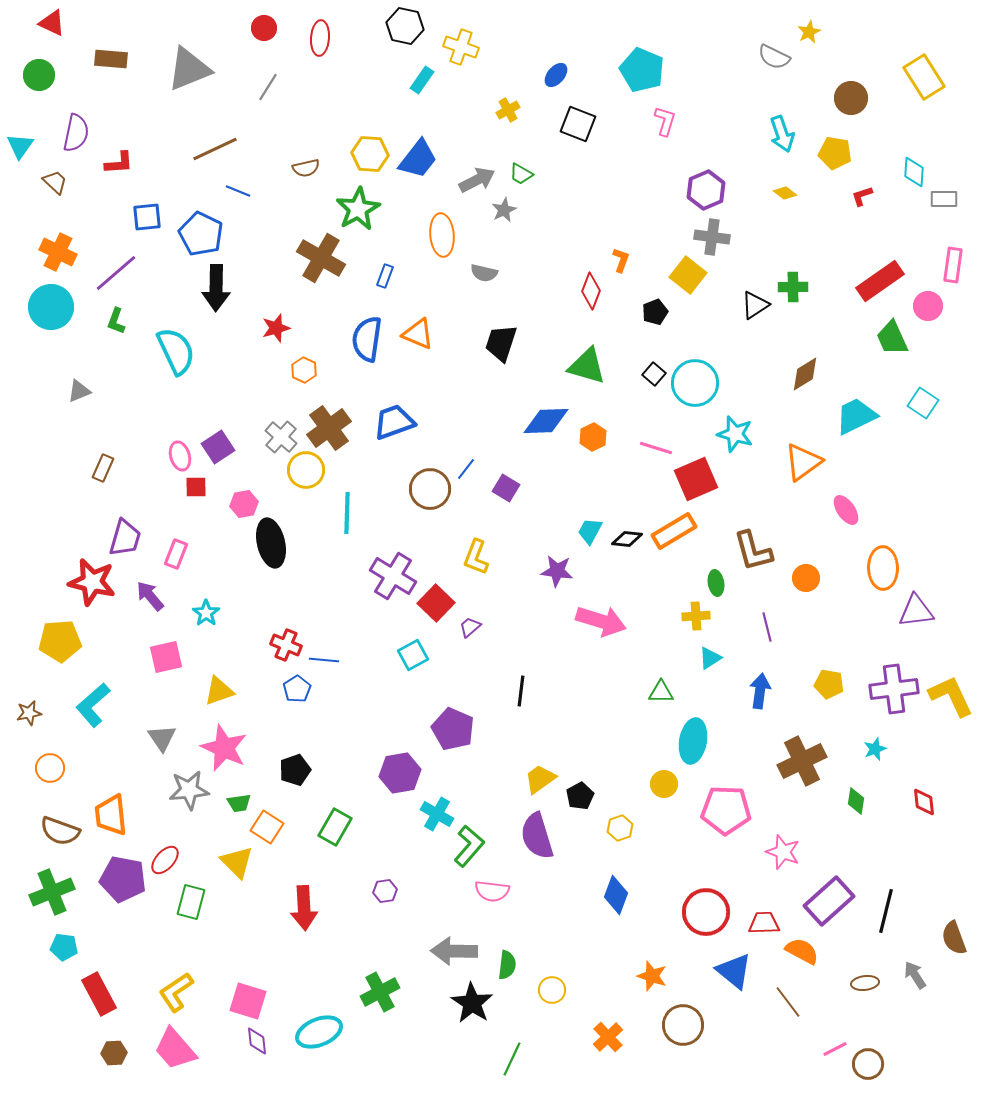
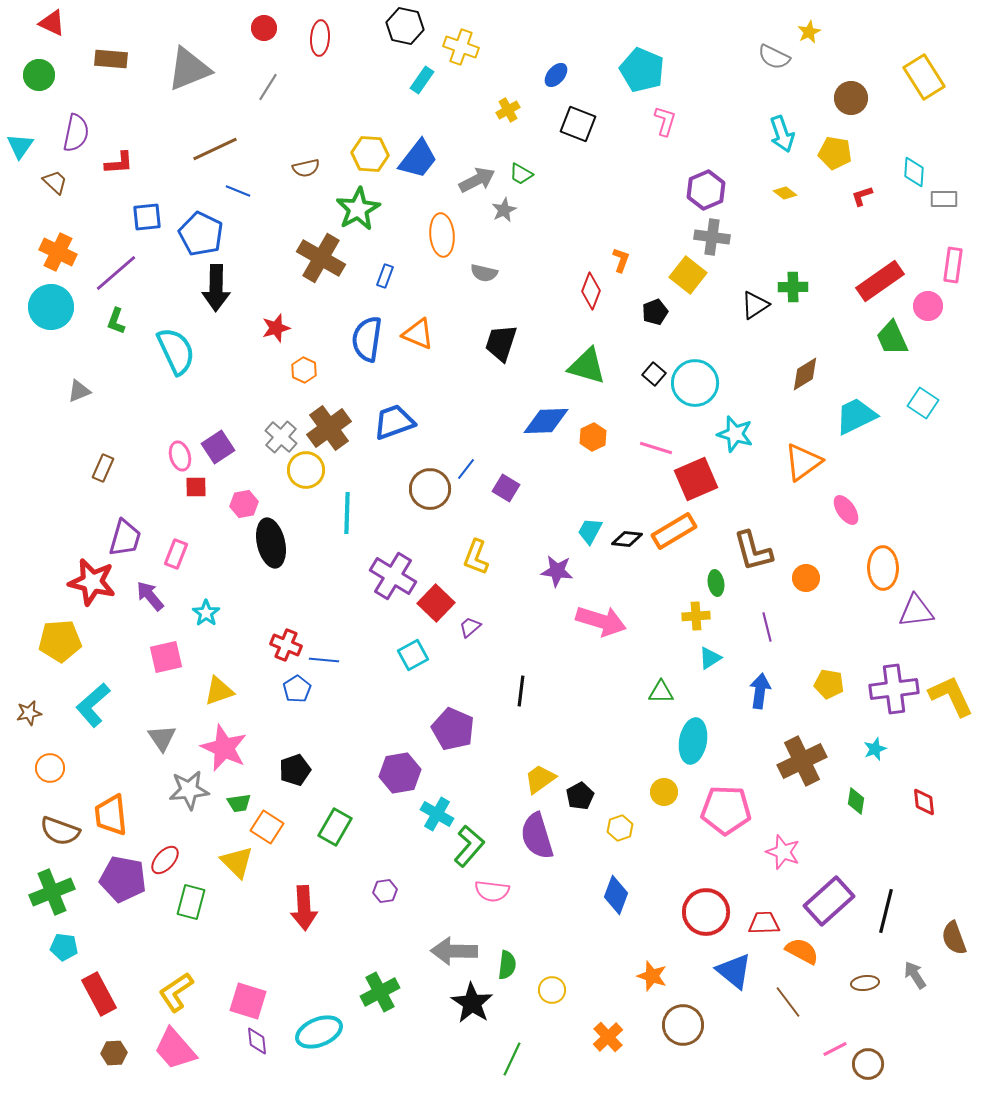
yellow circle at (664, 784): moved 8 px down
